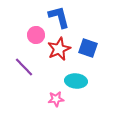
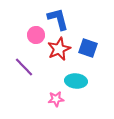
blue L-shape: moved 1 px left, 2 px down
